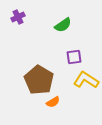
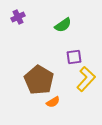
yellow L-shape: moved 1 px up; rotated 100 degrees clockwise
